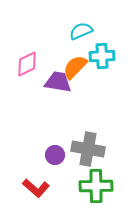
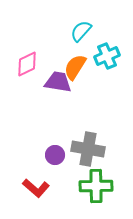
cyan semicircle: rotated 25 degrees counterclockwise
cyan cross: moved 5 px right; rotated 20 degrees counterclockwise
orange semicircle: rotated 12 degrees counterclockwise
